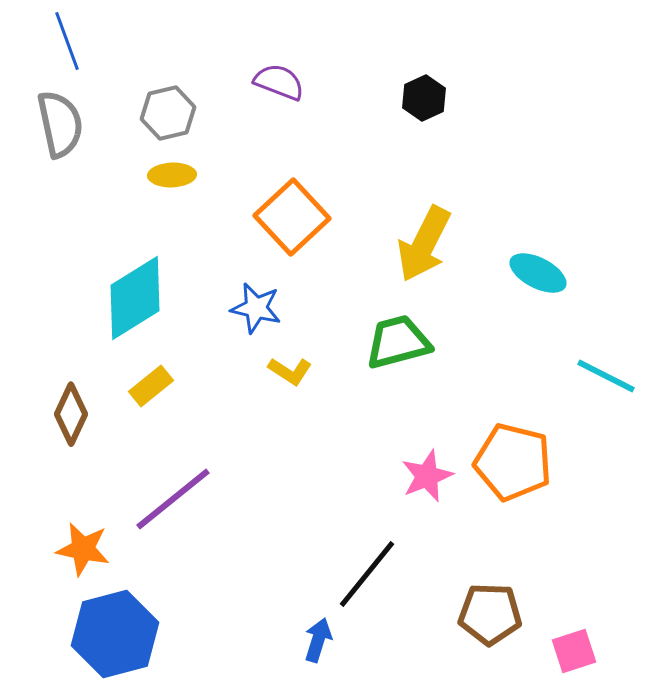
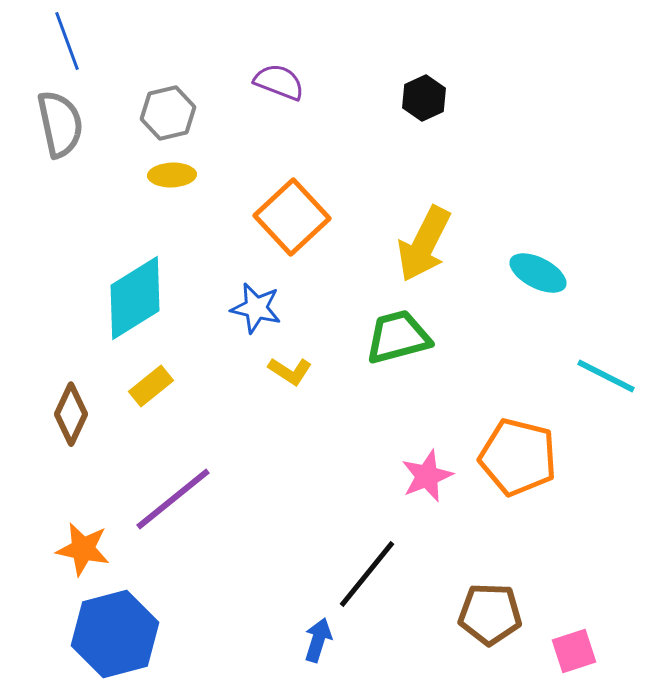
green trapezoid: moved 5 px up
orange pentagon: moved 5 px right, 5 px up
